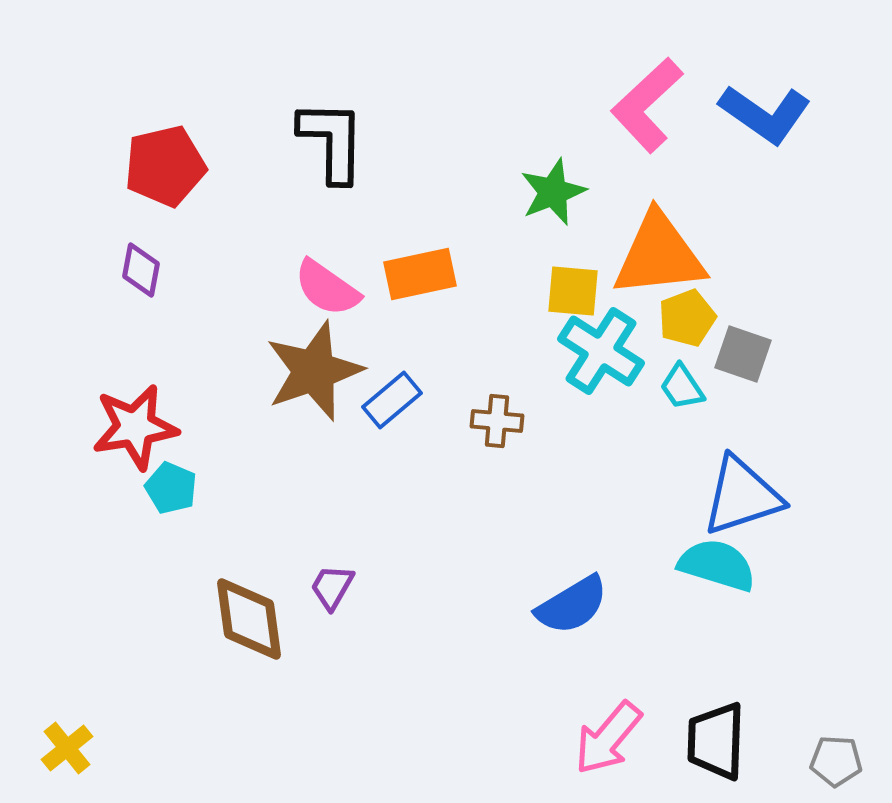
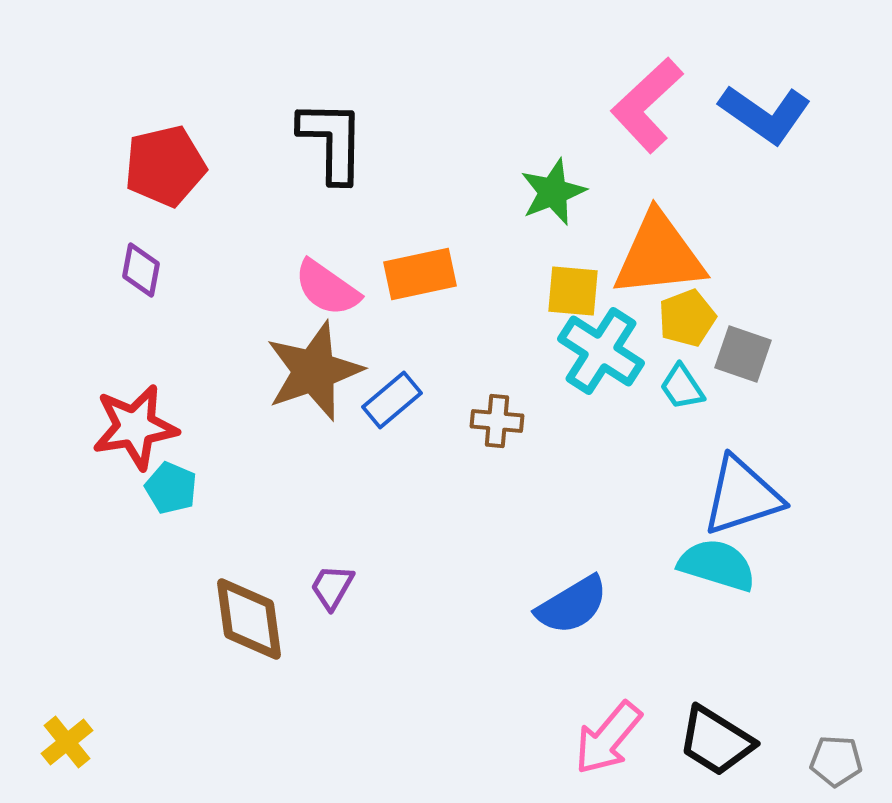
black trapezoid: rotated 60 degrees counterclockwise
yellow cross: moved 6 px up
